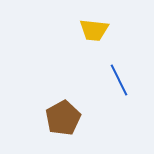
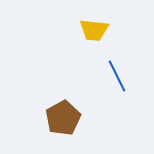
blue line: moved 2 px left, 4 px up
